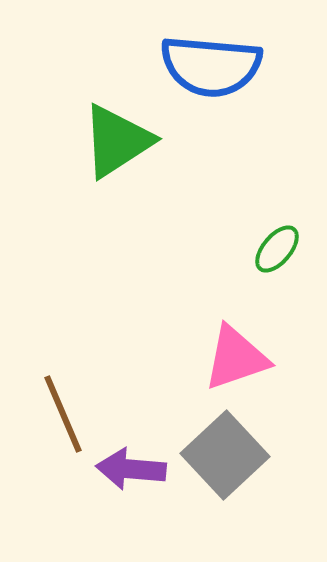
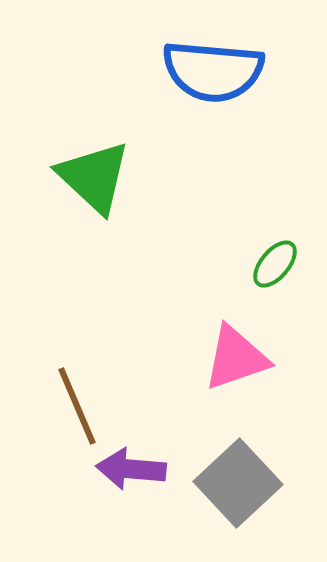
blue semicircle: moved 2 px right, 5 px down
green triangle: moved 23 px left, 36 px down; rotated 44 degrees counterclockwise
green ellipse: moved 2 px left, 15 px down
brown line: moved 14 px right, 8 px up
gray square: moved 13 px right, 28 px down
